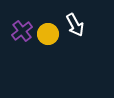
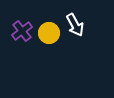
yellow circle: moved 1 px right, 1 px up
